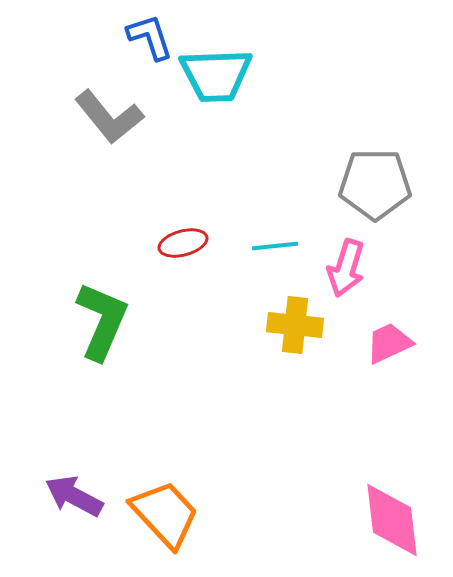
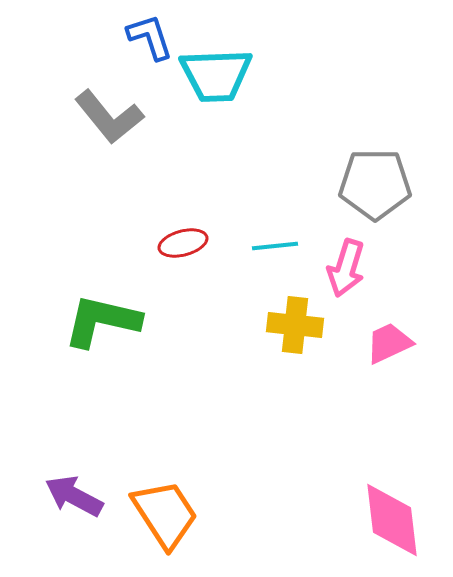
green L-shape: rotated 100 degrees counterclockwise
orange trapezoid: rotated 10 degrees clockwise
